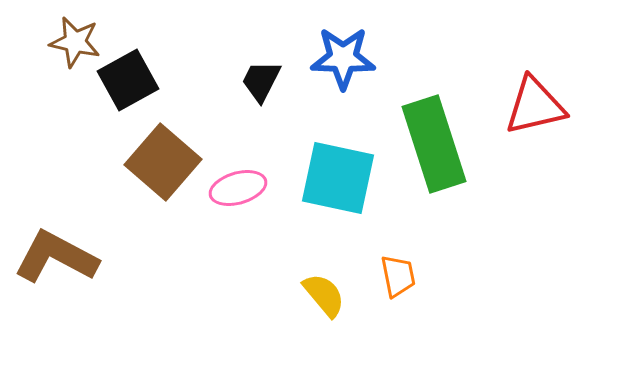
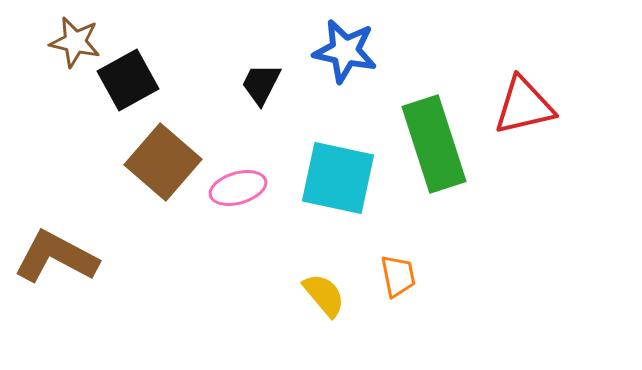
blue star: moved 2 px right, 7 px up; rotated 10 degrees clockwise
black trapezoid: moved 3 px down
red triangle: moved 11 px left
